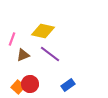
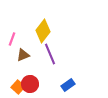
yellow diamond: rotated 65 degrees counterclockwise
purple line: rotated 30 degrees clockwise
